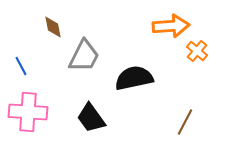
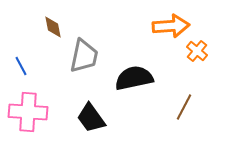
gray trapezoid: rotated 15 degrees counterclockwise
brown line: moved 1 px left, 15 px up
